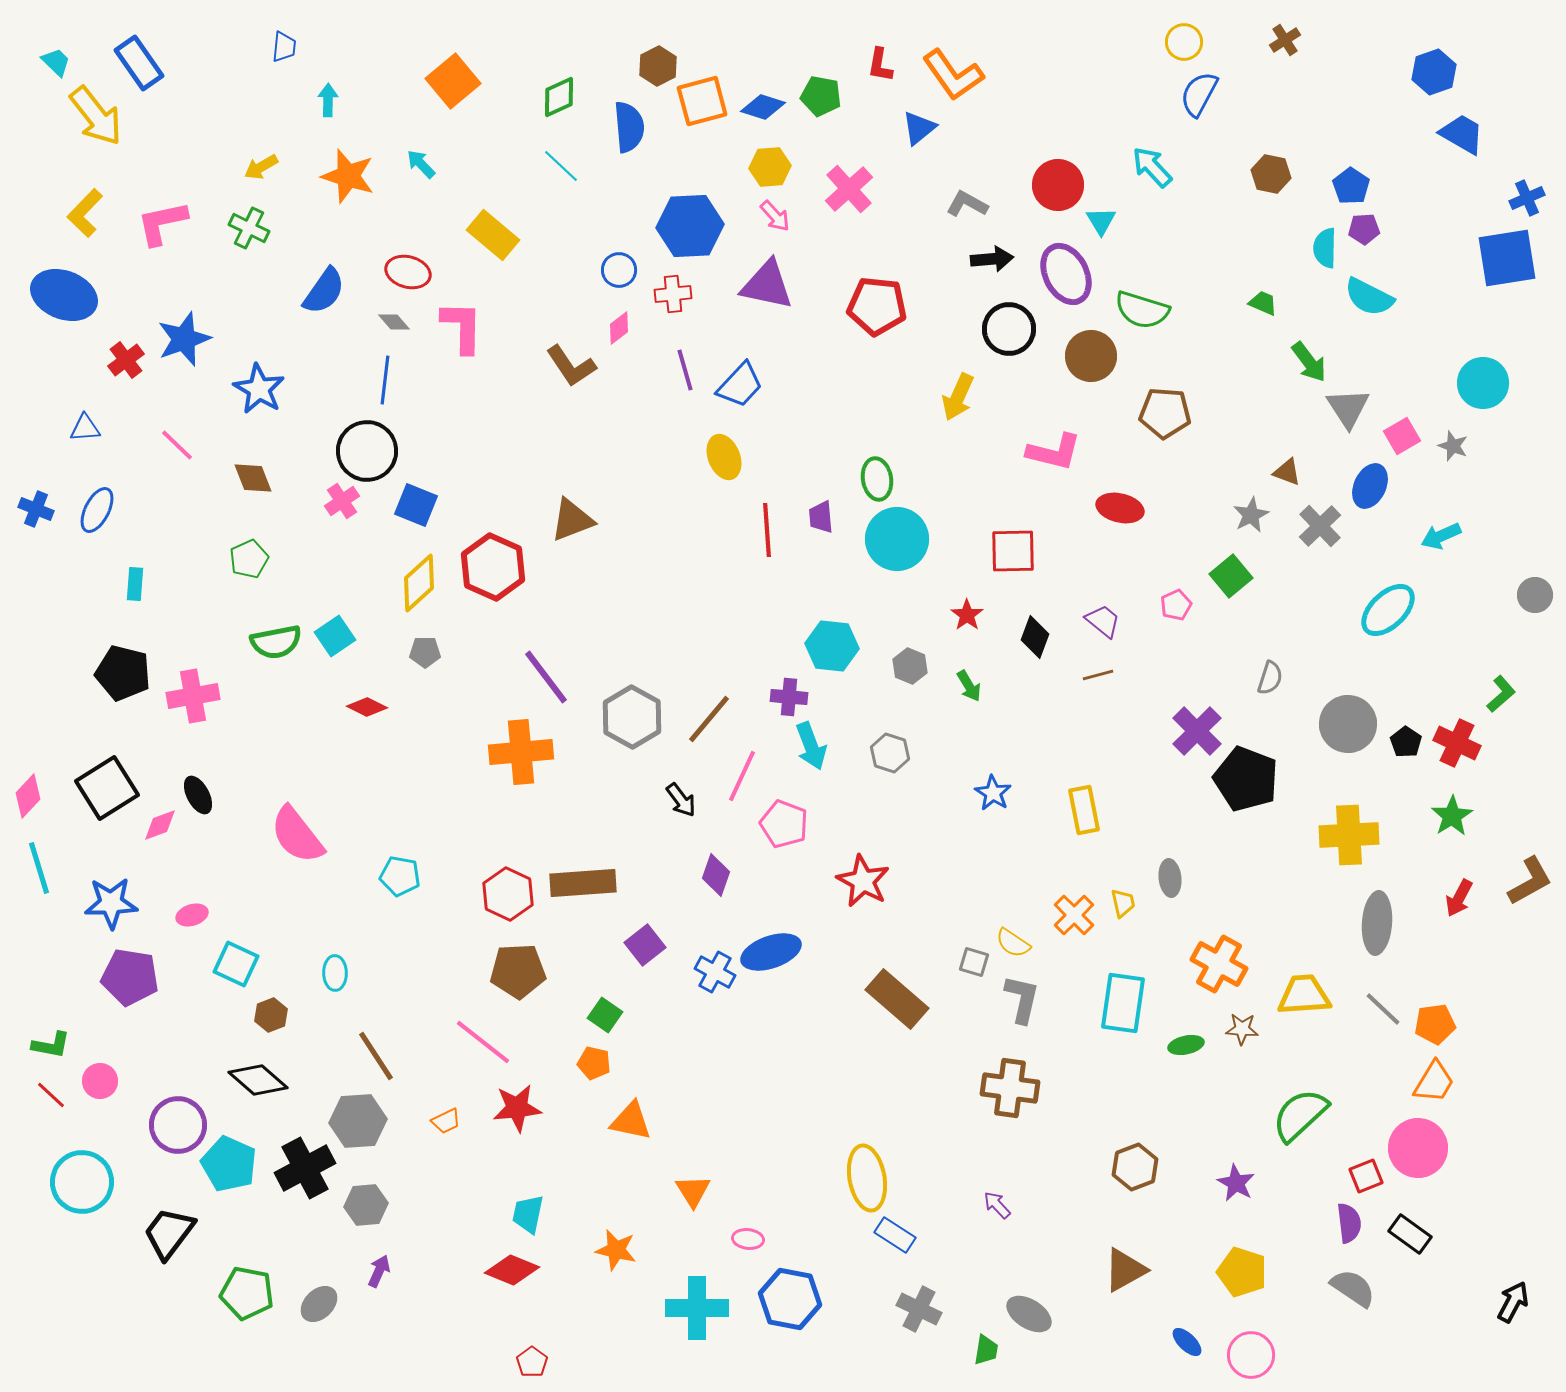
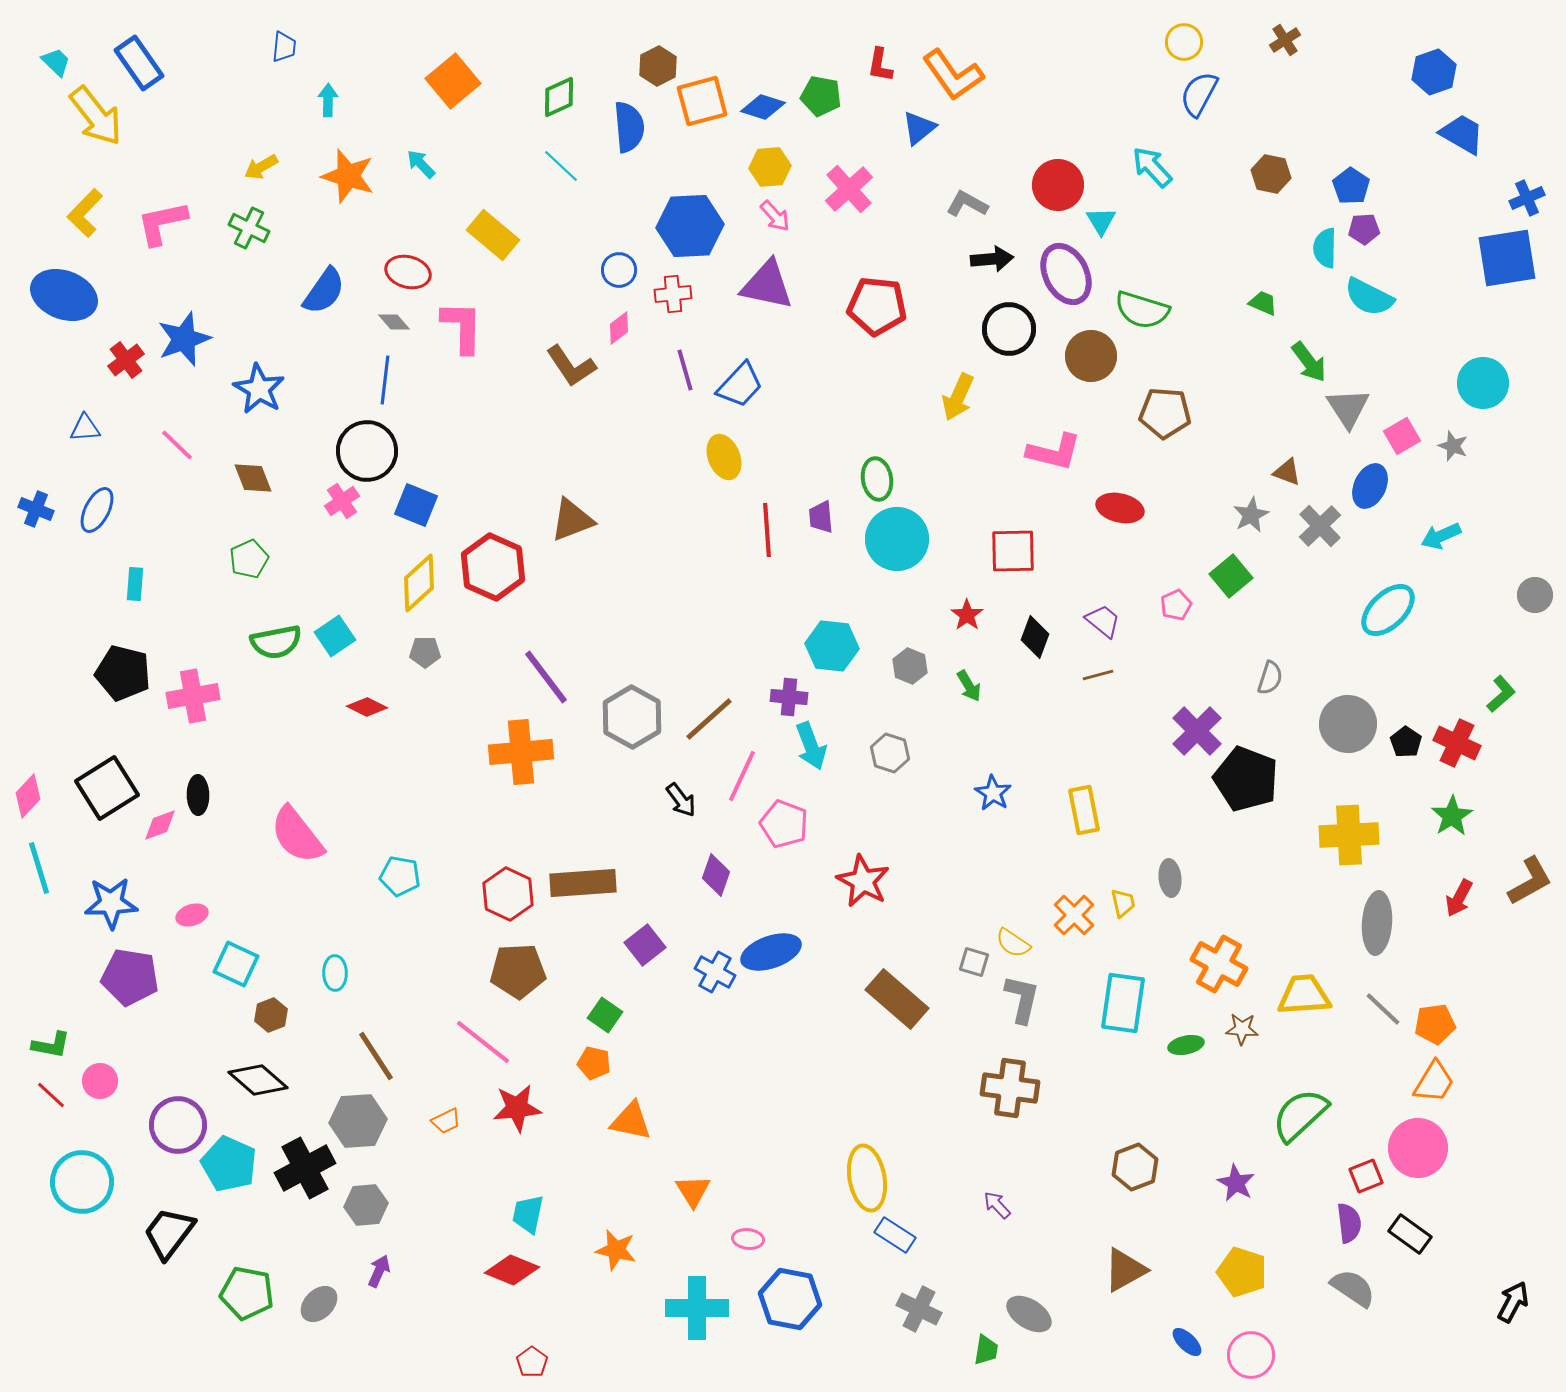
brown line at (709, 719): rotated 8 degrees clockwise
black ellipse at (198, 795): rotated 27 degrees clockwise
